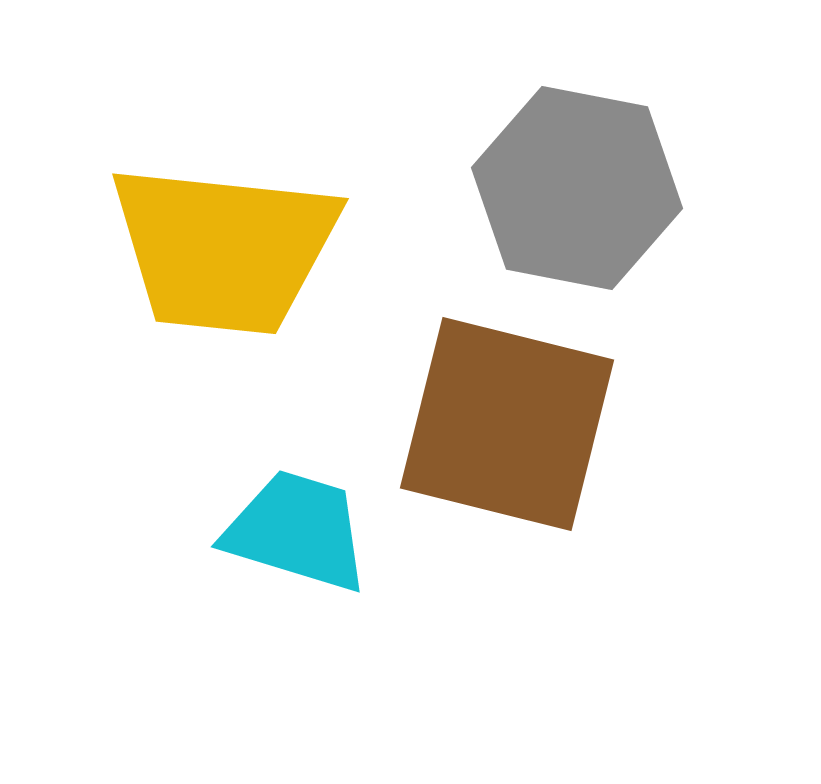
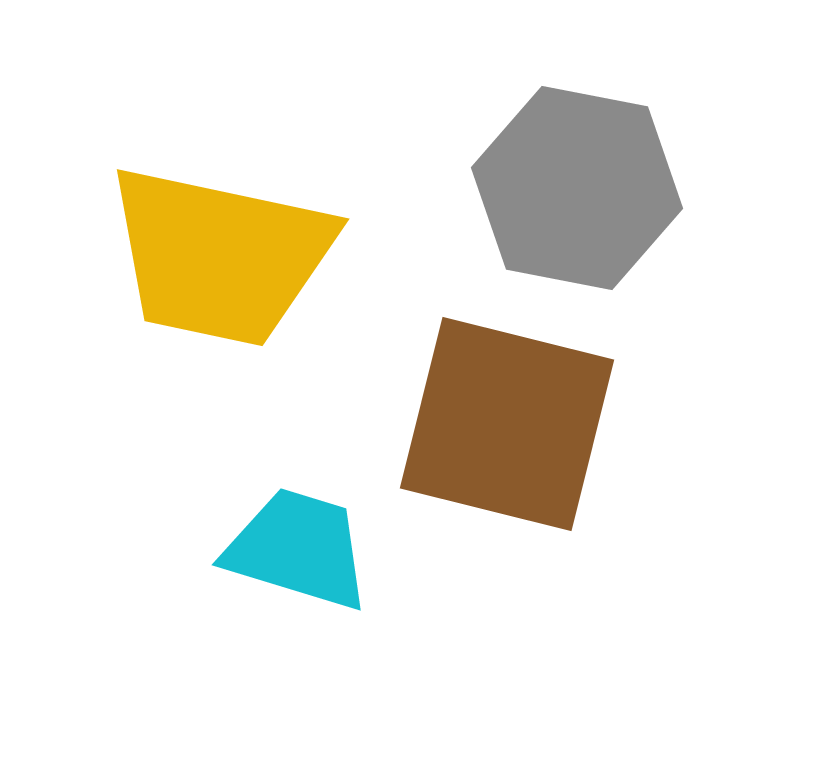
yellow trapezoid: moved 4 px left, 7 px down; rotated 6 degrees clockwise
cyan trapezoid: moved 1 px right, 18 px down
